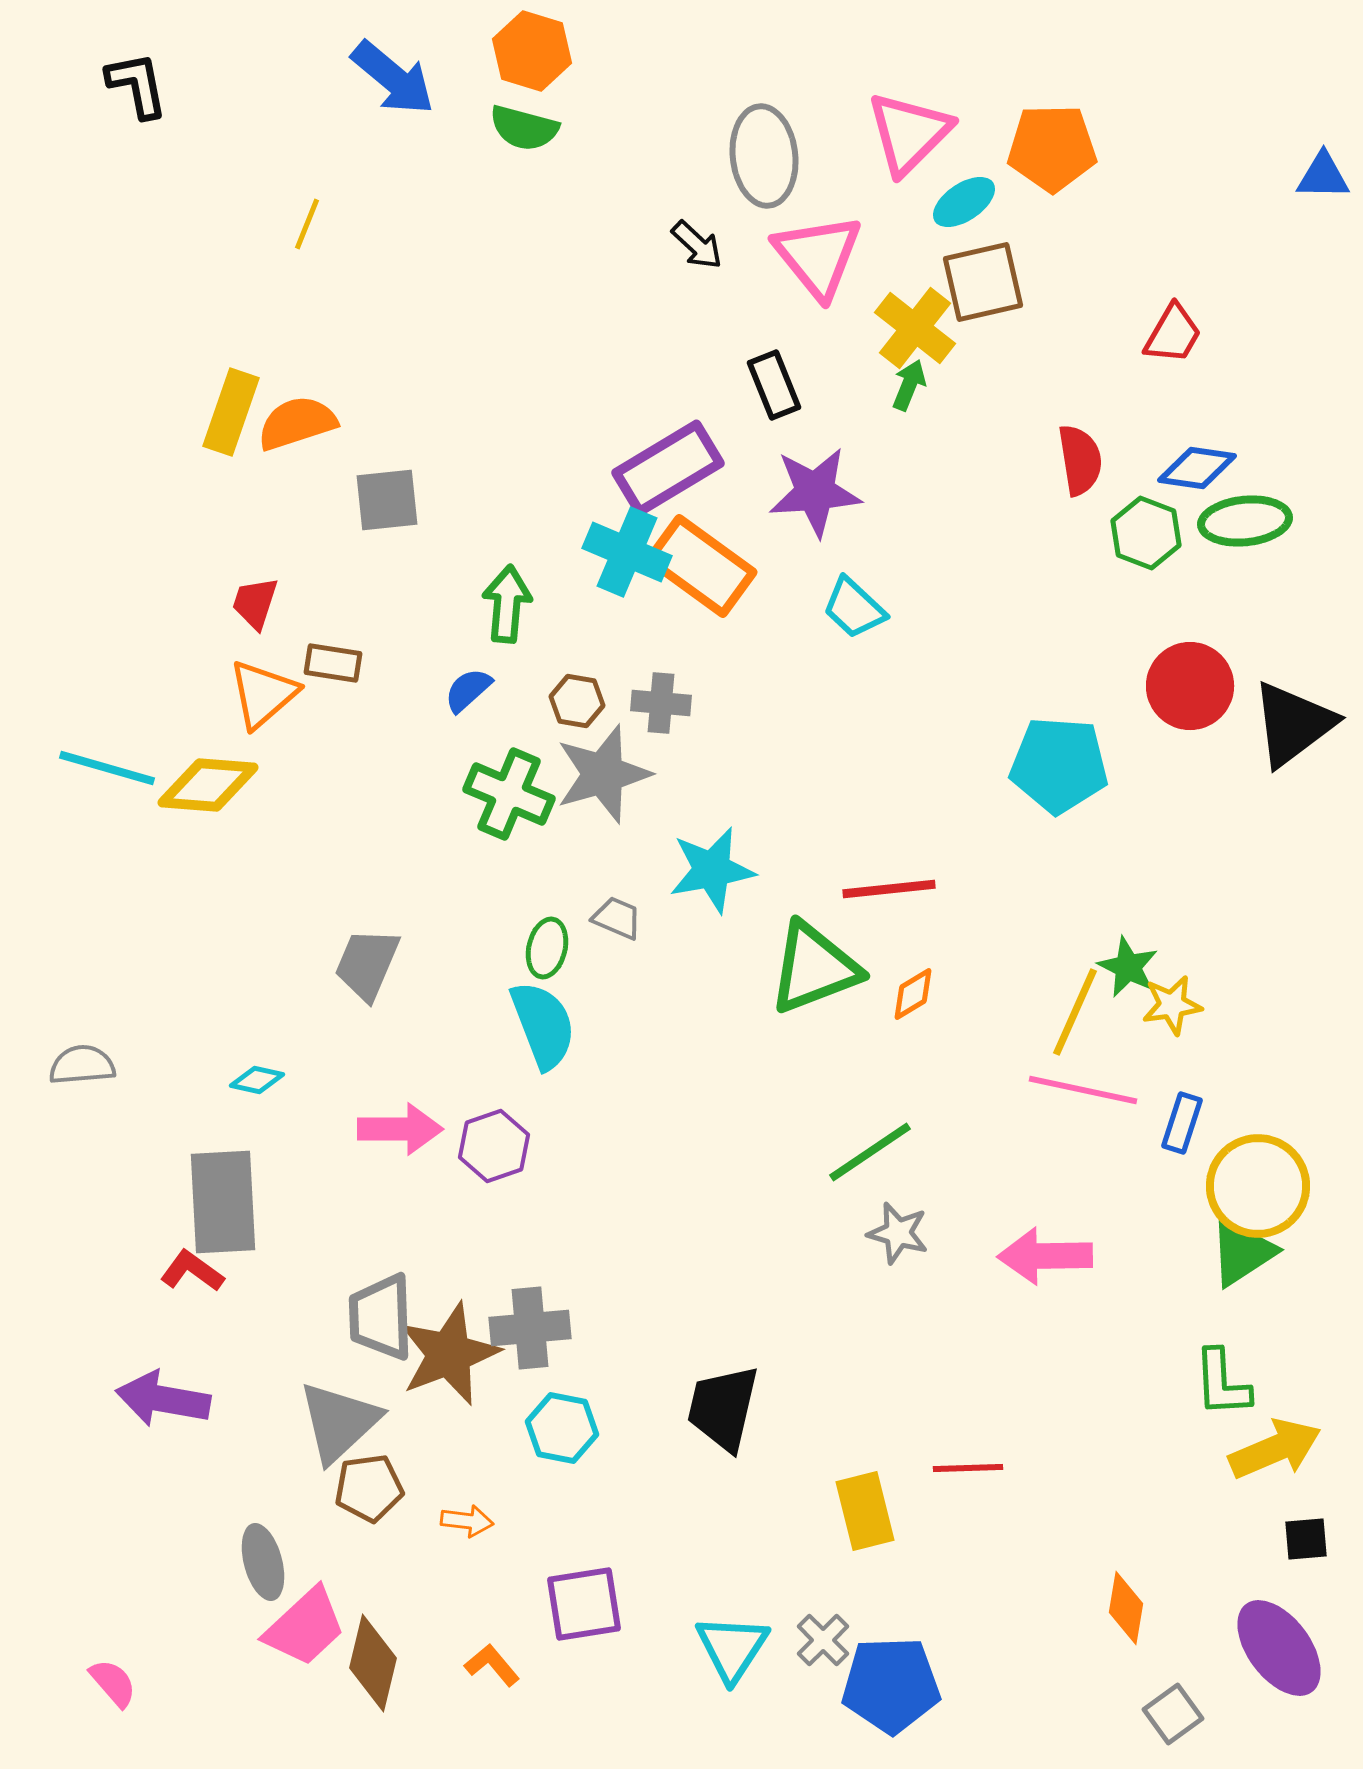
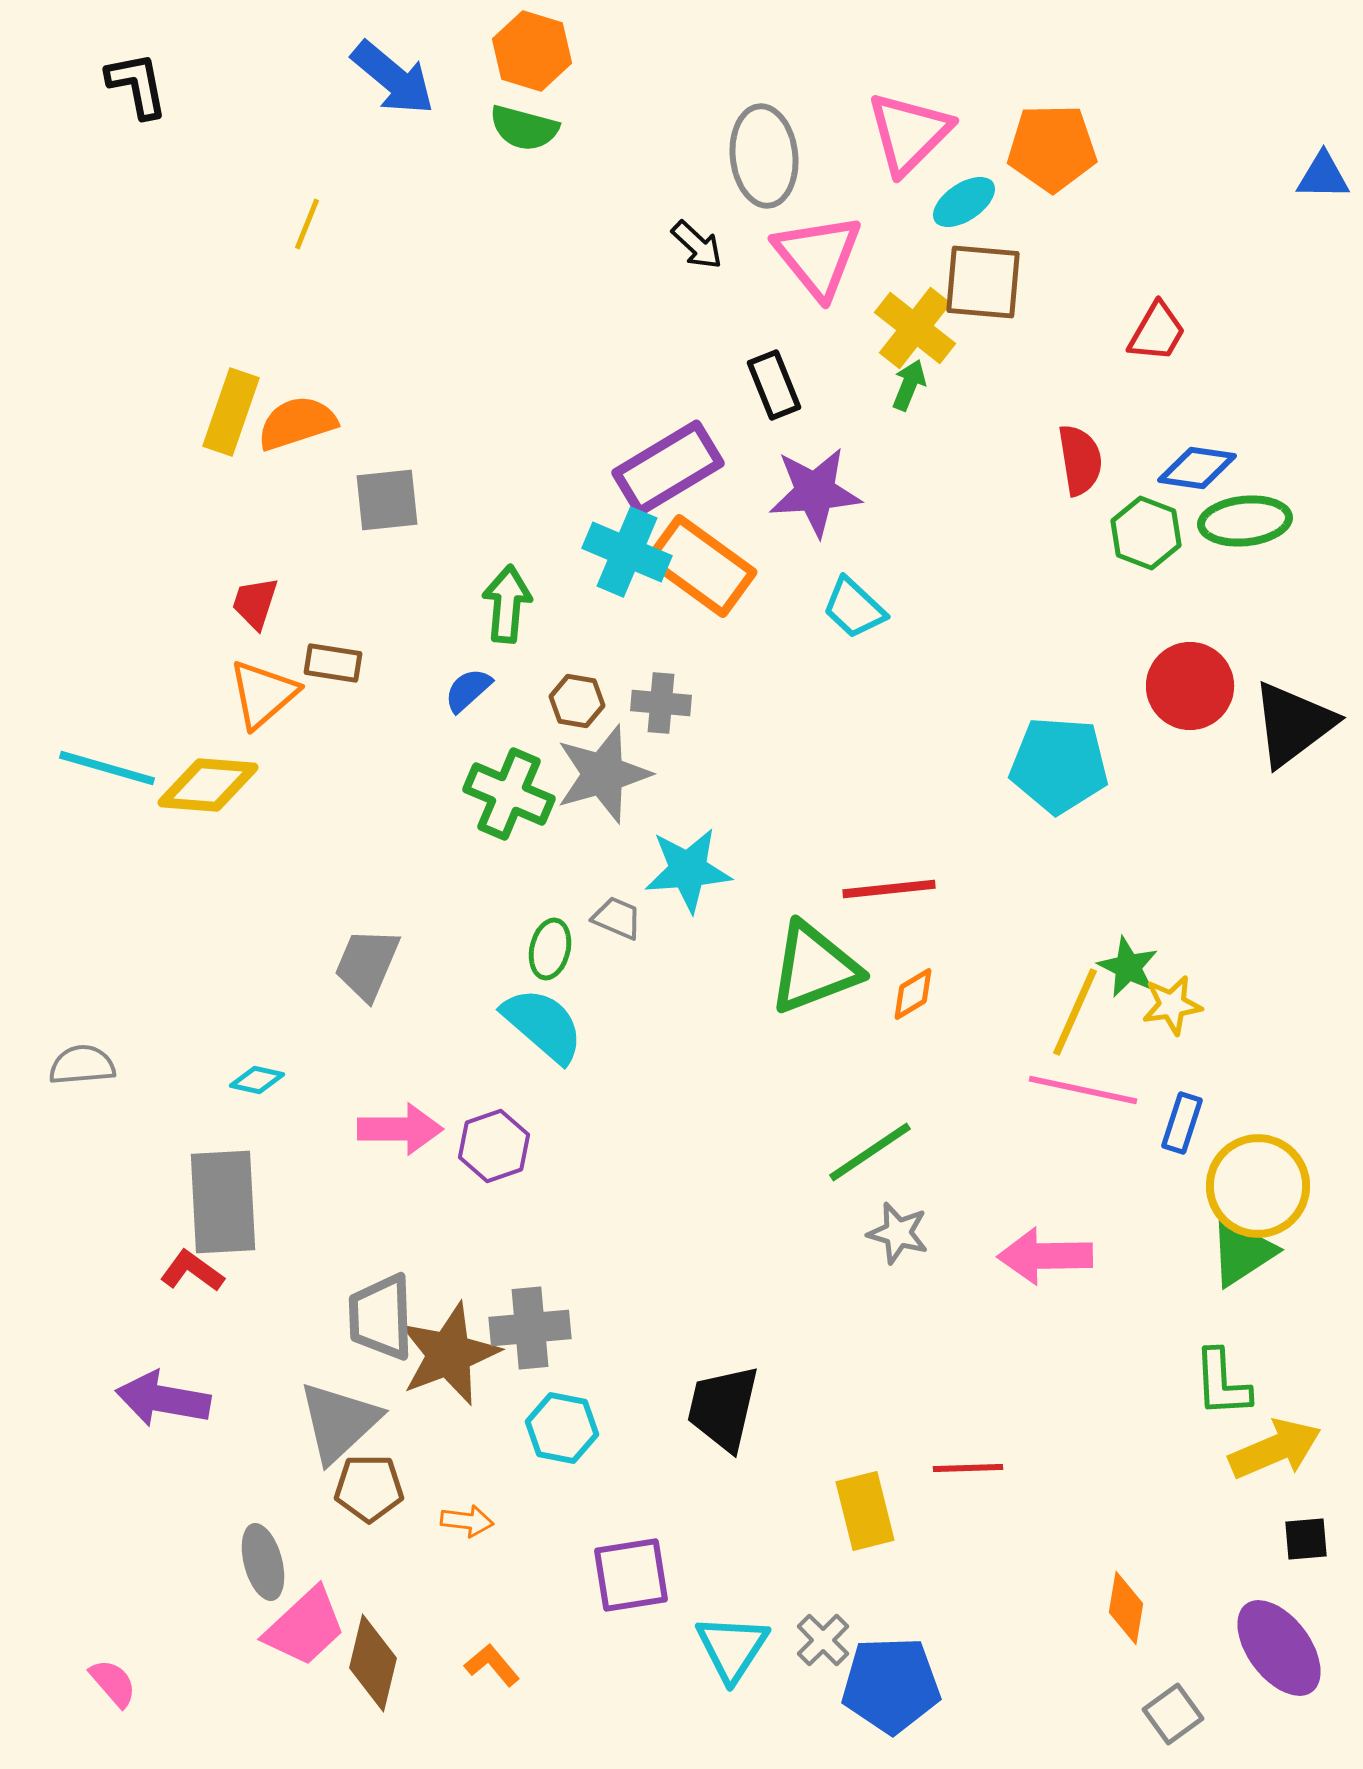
brown square at (983, 282): rotated 18 degrees clockwise
red trapezoid at (1173, 334): moved 16 px left, 2 px up
cyan star at (712, 870): moved 24 px left; rotated 6 degrees clockwise
green ellipse at (547, 948): moved 3 px right, 1 px down
cyan semicircle at (543, 1025): rotated 28 degrees counterclockwise
brown pentagon at (369, 1488): rotated 8 degrees clockwise
purple square at (584, 1604): moved 47 px right, 29 px up
